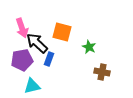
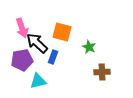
blue rectangle: moved 4 px right, 2 px up
brown cross: rotated 14 degrees counterclockwise
cyan triangle: moved 6 px right, 5 px up
